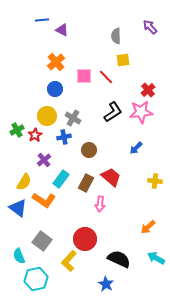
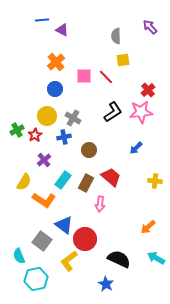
cyan rectangle: moved 2 px right, 1 px down
blue triangle: moved 46 px right, 17 px down
yellow L-shape: rotated 10 degrees clockwise
